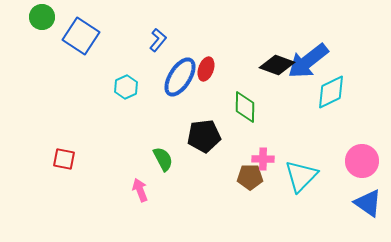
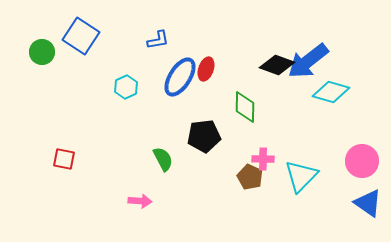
green circle: moved 35 px down
blue L-shape: rotated 40 degrees clockwise
cyan diamond: rotated 42 degrees clockwise
brown pentagon: rotated 25 degrees clockwise
pink arrow: moved 11 px down; rotated 115 degrees clockwise
